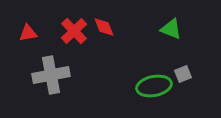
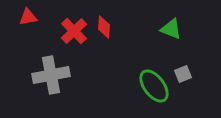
red diamond: rotated 25 degrees clockwise
red triangle: moved 16 px up
green ellipse: rotated 64 degrees clockwise
